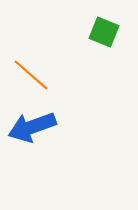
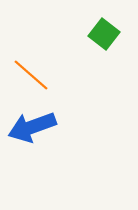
green square: moved 2 px down; rotated 16 degrees clockwise
